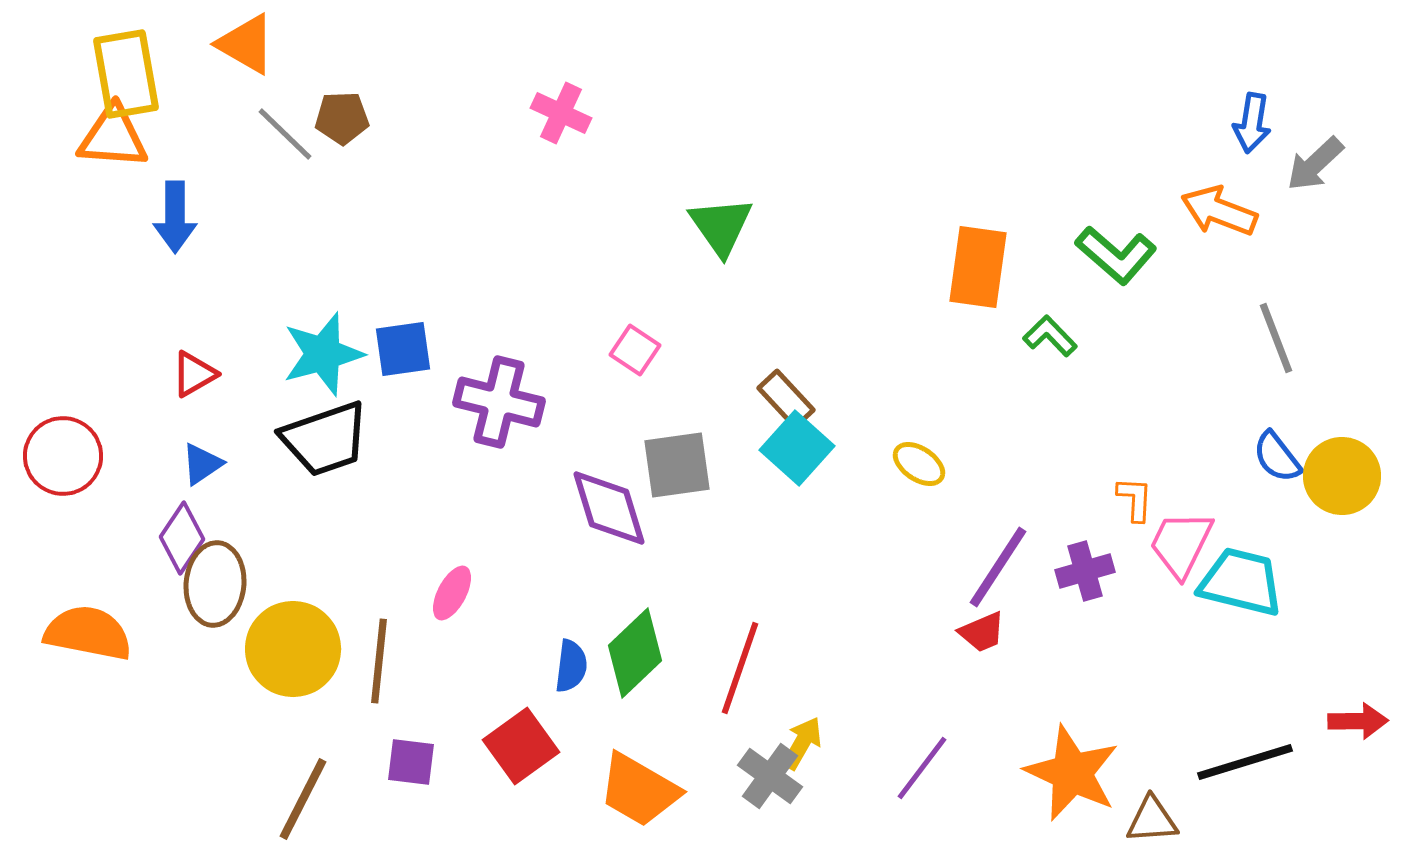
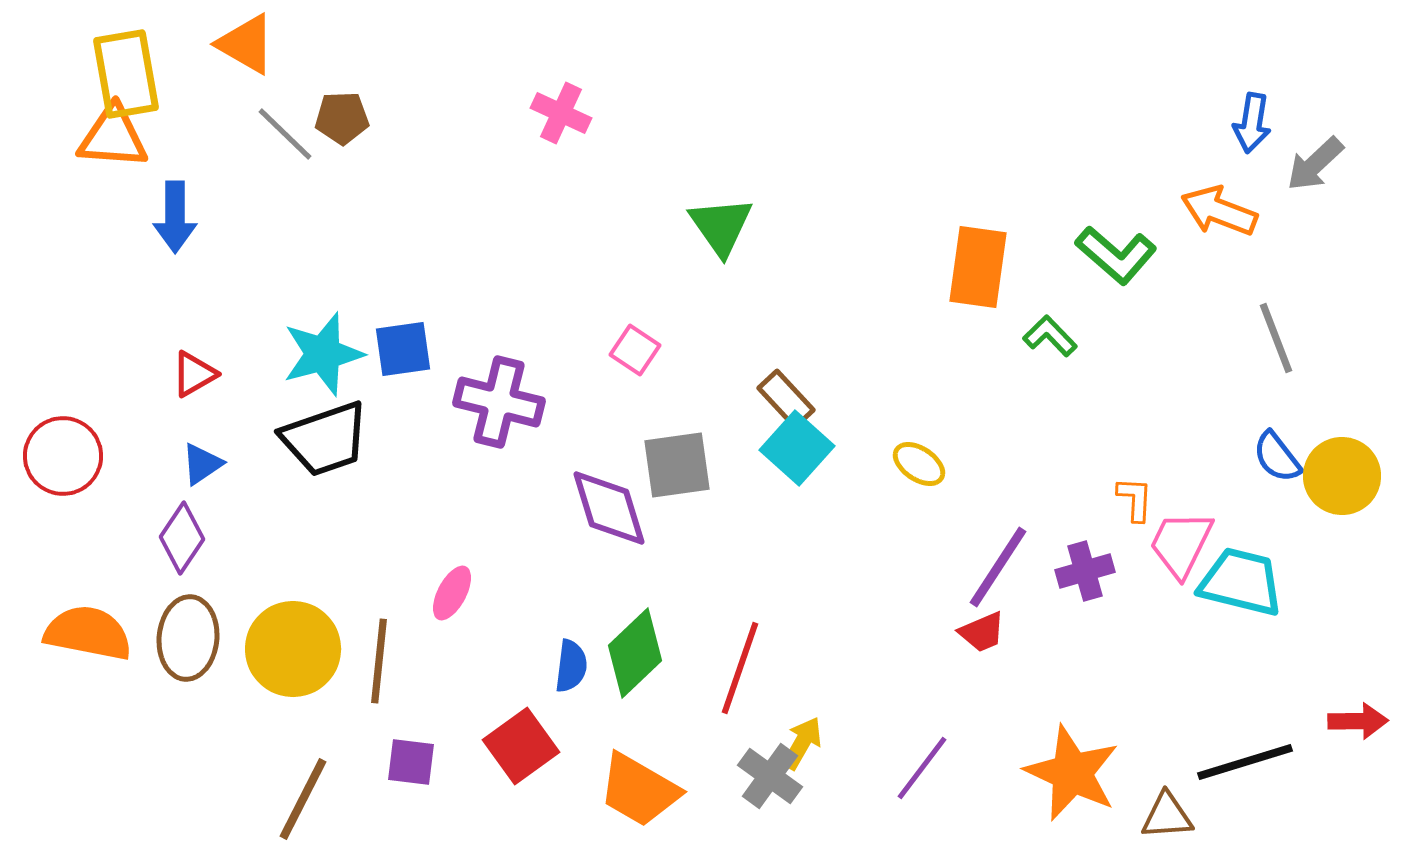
brown ellipse at (215, 584): moved 27 px left, 54 px down
brown triangle at (1152, 820): moved 15 px right, 4 px up
